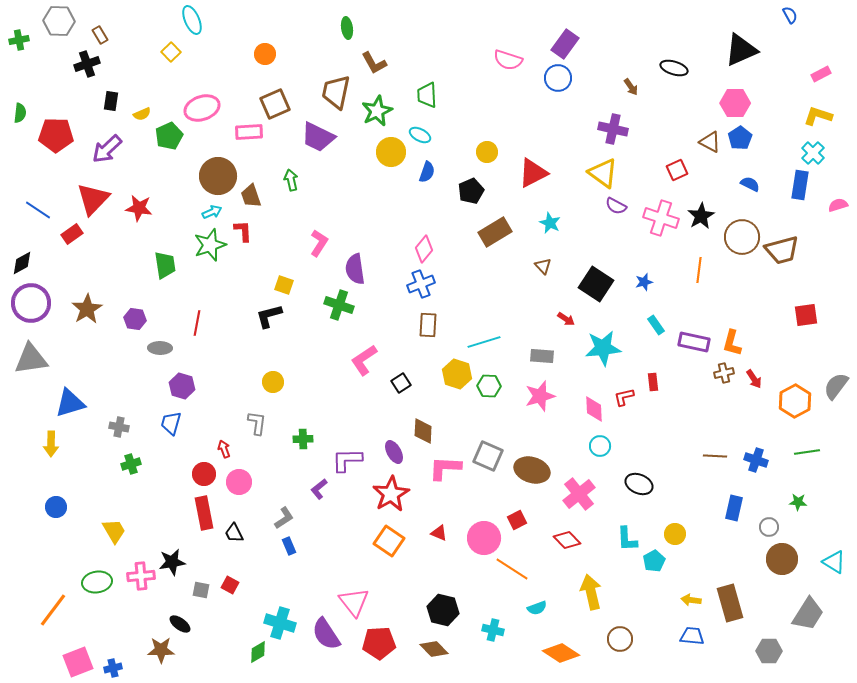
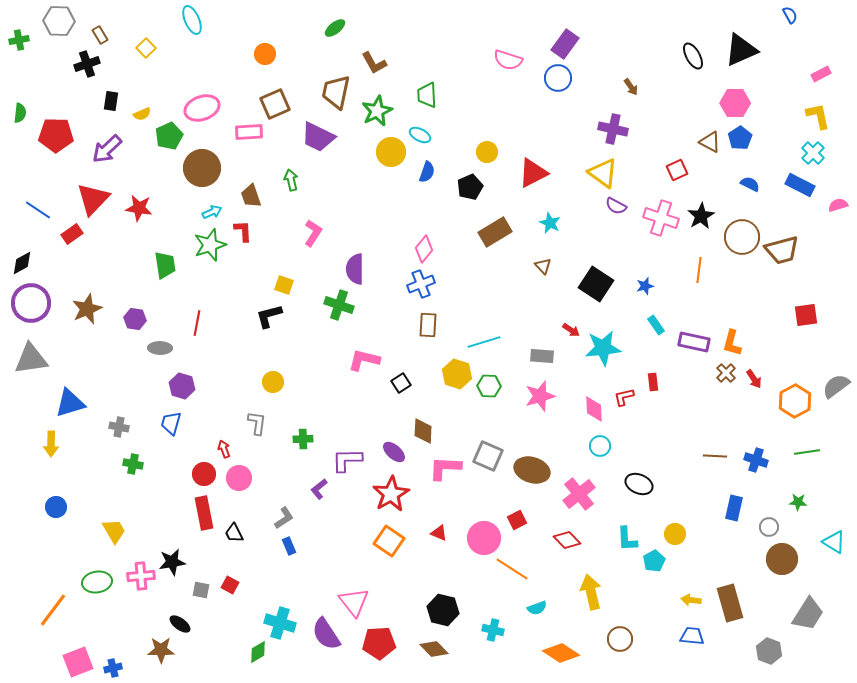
green ellipse at (347, 28): moved 12 px left; rotated 60 degrees clockwise
yellow square at (171, 52): moved 25 px left, 4 px up
black ellipse at (674, 68): moved 19 px right, 12 px up; rotated 44 degrees clockwise
yellow L-shape at (818, 116): rotated 60 degrees clockwise
brown circle at (218, 176): moved 16 px left, 8 px up
blue rectangle at (800, 185): rotated 72 degrees counterclockwise
black pentagon at (471, 191): moved 1 px left, 4 px up
pink L-shape at (319, 243): moved 6 px left, 10 px up
purple semicircle at (355, 269): rotated 8 degrees clockwise
blue star at (644, 282): moved 1 px right, 4 px down
brown star at (87, 309): rotated 8 degrees clockwise
red arrow at (566, 319): moved 5 px right, 11 px down
pink L-shape at (364, 360): rotated 48 degrees clockwise
brown cross at (724, 373): moved 2 px right; rotated 30 degrees counterclockwise
gray semicircle at (836, 386): rotated 16 degrees clockwise
purple ellipse at (394, 452): rotated 20 degrees counterclockwise
green cross at (131, 464): moved 2 px right; rotated 30 degrees clockwise
pink circle at (239, 482): moved 4 px up
cyan triangle at (834, 562): moved 20 px up
gray hexagon at (769, 651): rotated 20 degrees clockwise
